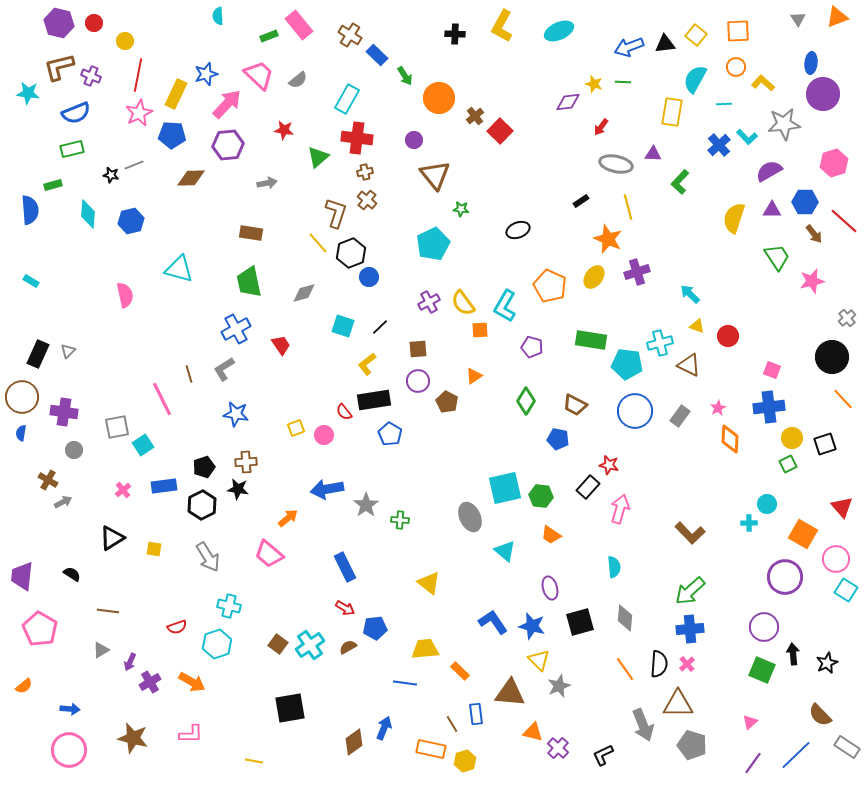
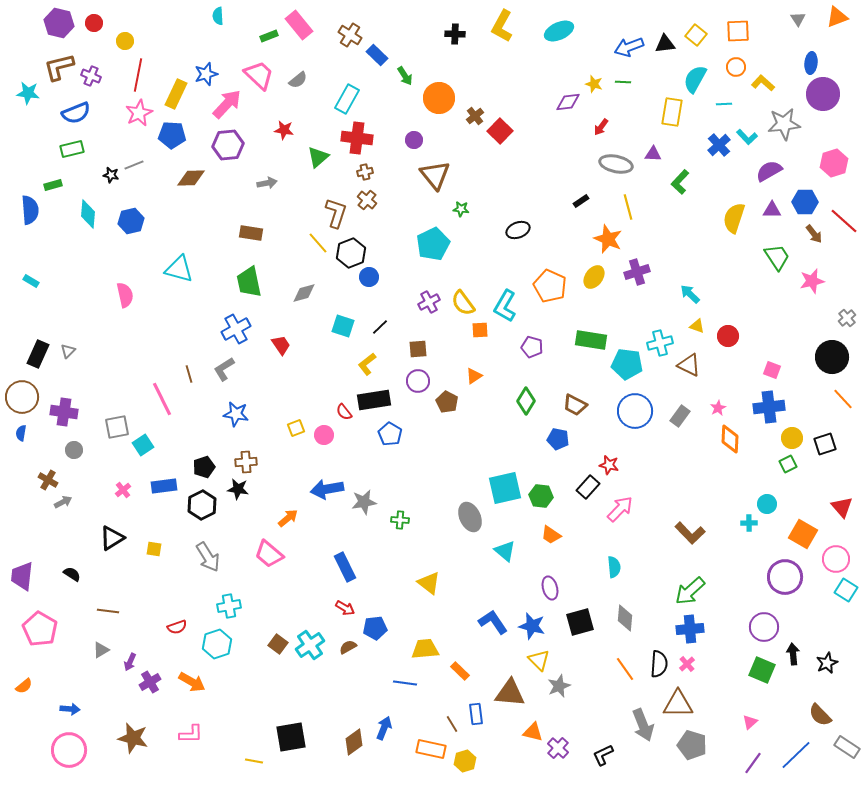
gray star at (366, 505): moved 2 px left, 3 px up; rotated 25 degrees clockwise
pink arrow at (620, 509): rotated 28 degrees clockwise
cyan cross at (229, 606): rotated 25 degrees counterclockwise
black square at (290, 708): moved 1 px right, 29 px down
